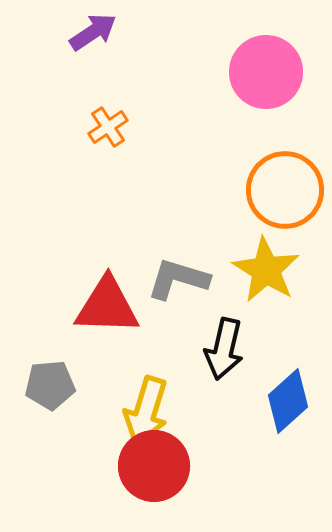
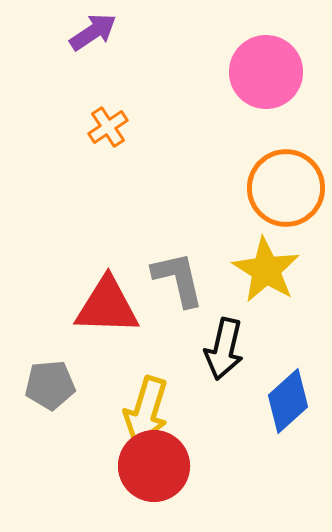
orange circle: moved 1 px right, 2 px up
gray L-shape: rotated 60 degrees clockwise
